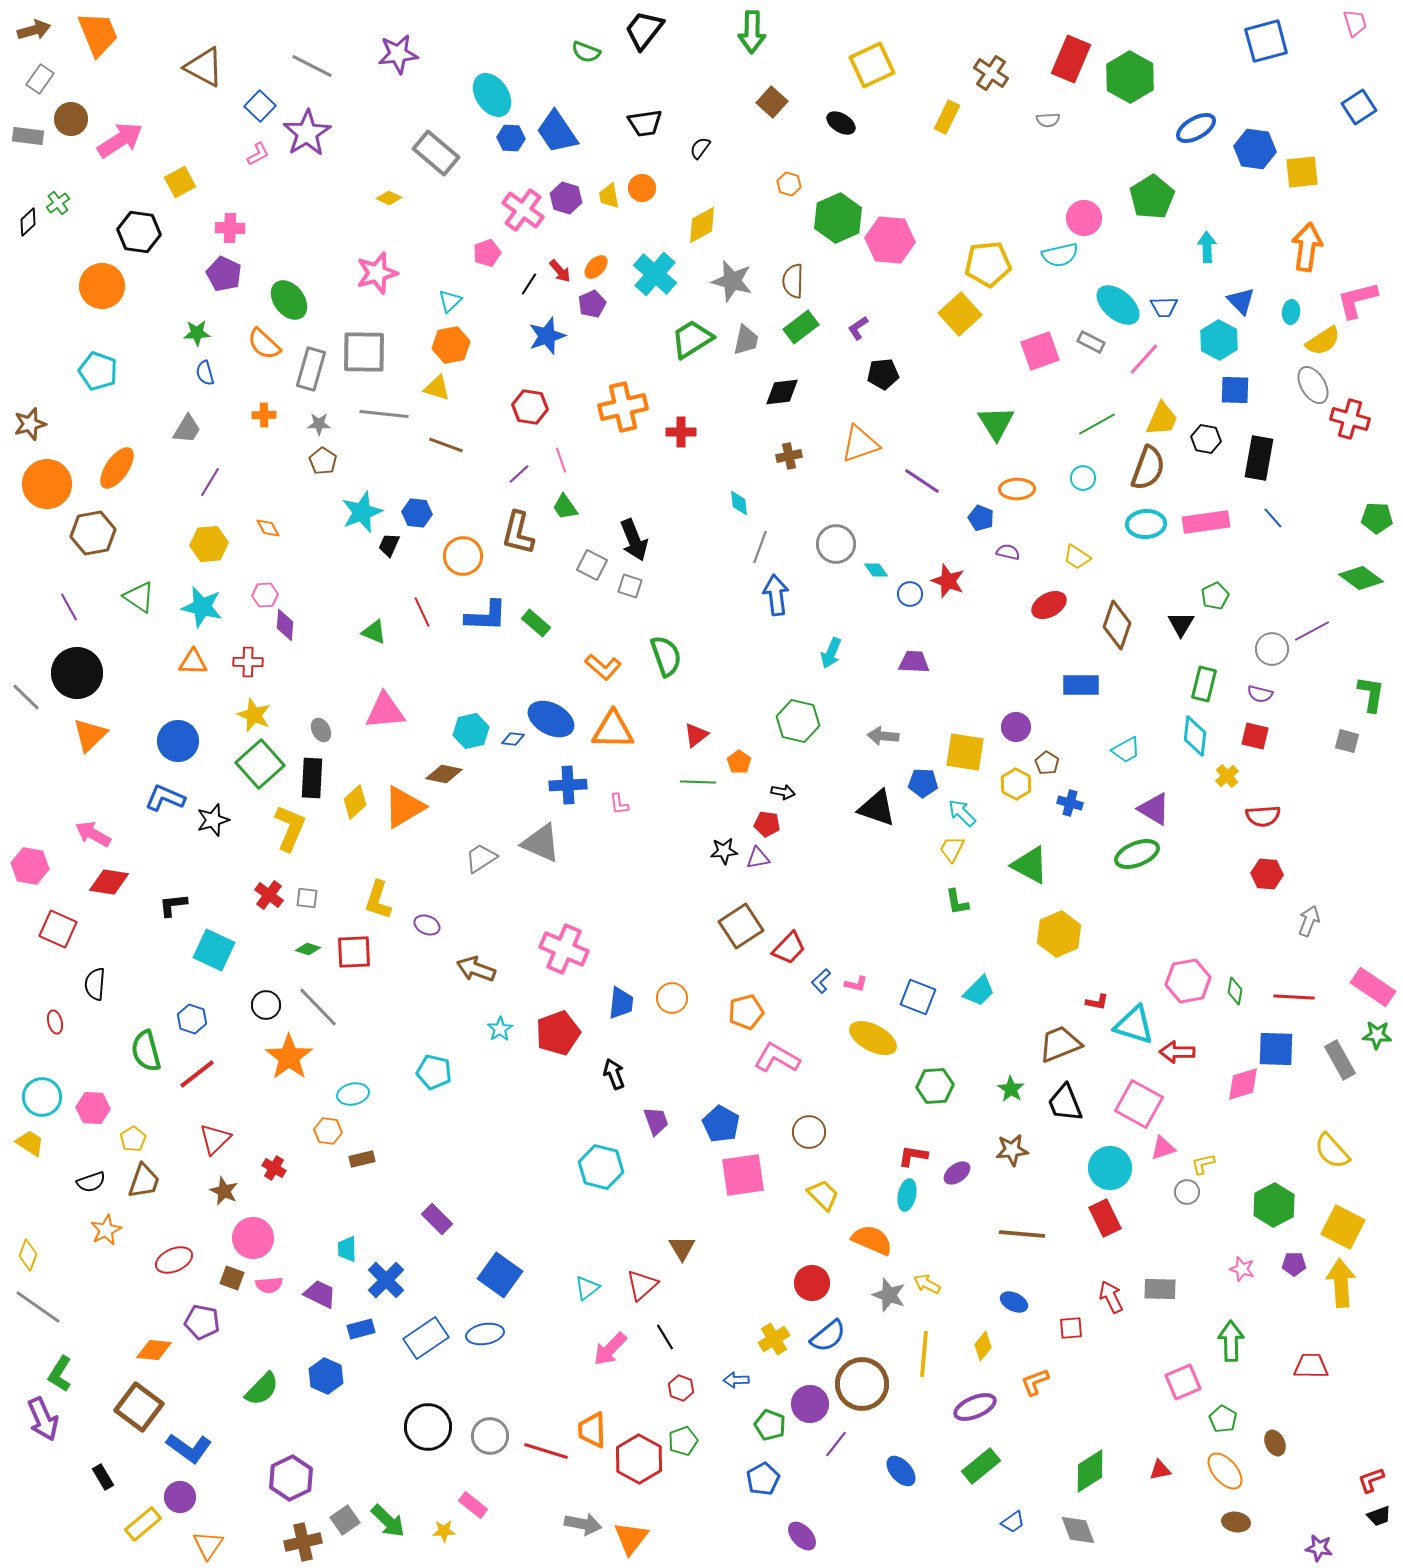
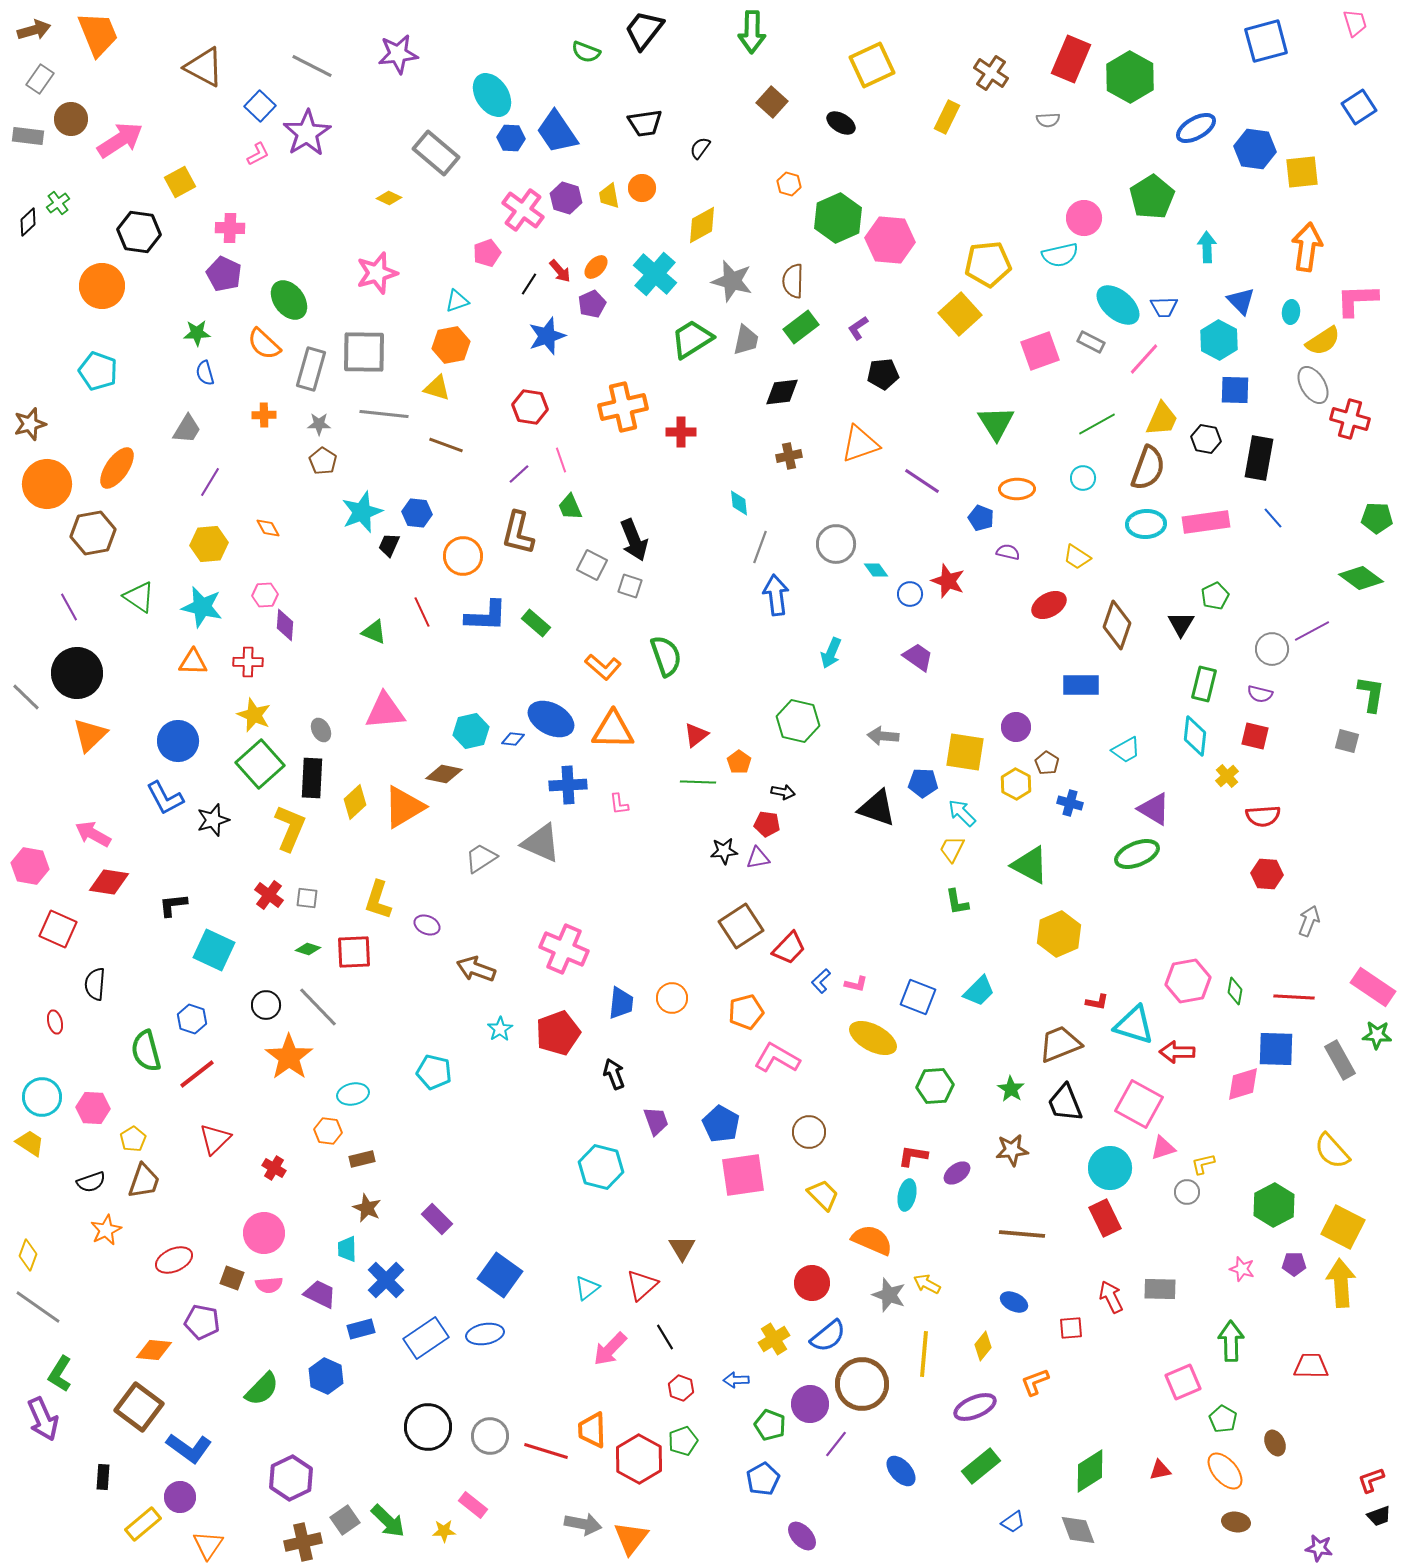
pink L-shape at (1357, 300): rotated 12 degrees clockwise
cyan triangle at (450, 301): moved 7 px right; rotated 25 degrees clockwise
green trapezoid at (565, 507): moved 5 px right; rotated 12 degrees clockwise
purple trapezoid at (914, 662): moved 4 px right, 5 px up; rotated 32 degrees clockwise
blue L-shape at (165, 798): rotated 141 degrees counterclockwise
brown star at (224, 1191): moved 143 px right, 17 px down
pink circle at (253, 1238): moved 11 px right, 5 px up
black rectangle at (103, 1477): rotated 35 degrees clockwise
